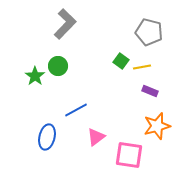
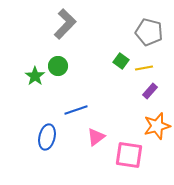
yellow line: moved 2 px right, 1 px down
purple rectangle: rotated 70 degrees counterclockwise
blue line: rotated 10 degrees clockwise
